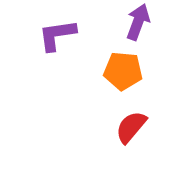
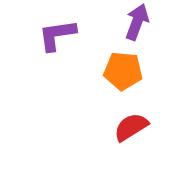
purple arrow: moved 1 px left
red semicircle: rotated 18 degrees clockwise
